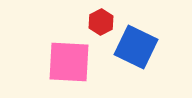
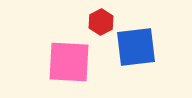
blue square: rotated 33 degrees counterclockwise
